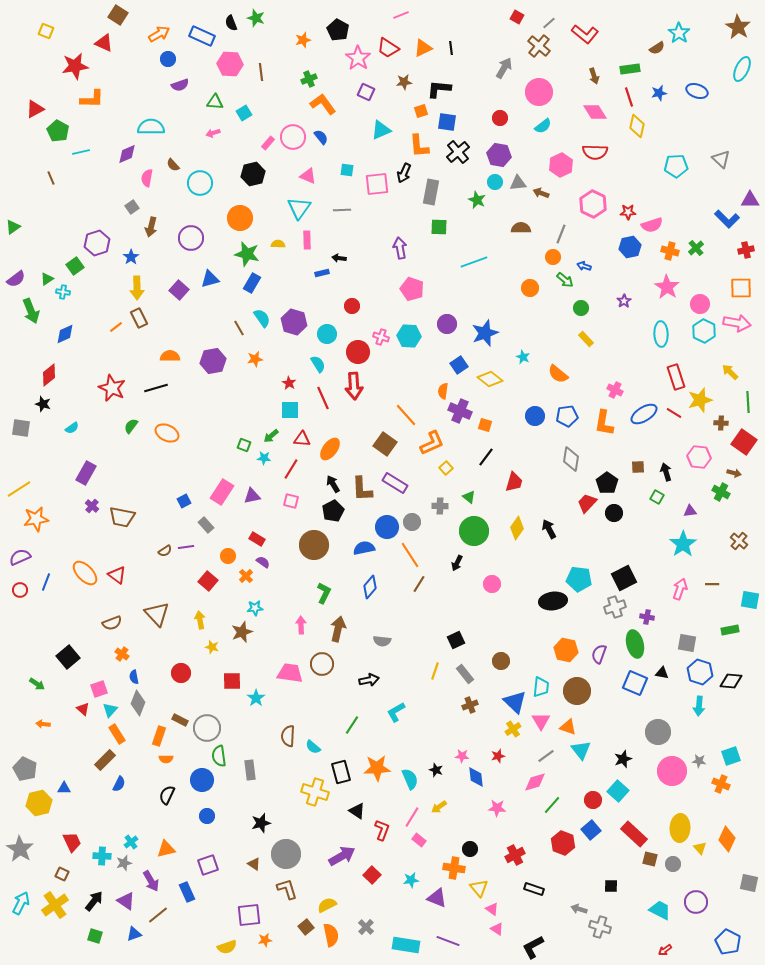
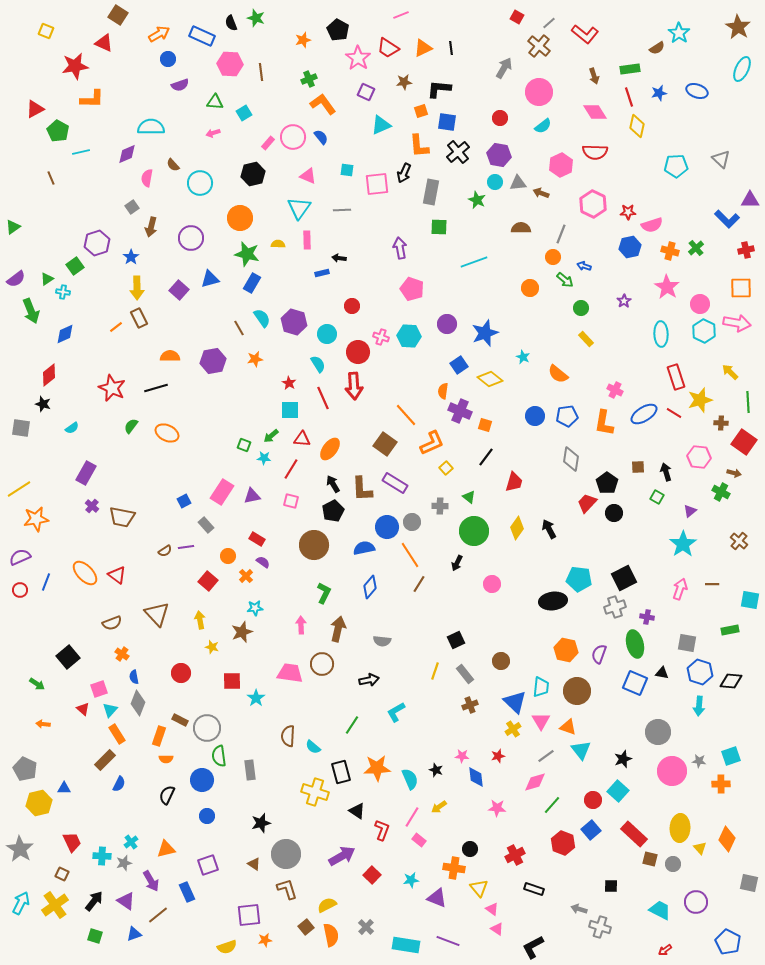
cyan triangle at (381, 130): moved 5 px up
purple triangle at (690, 511): rotated 32 degrees counterclockwise
orange cross at (721, 784): rotated 24 degrees counterclockwise
